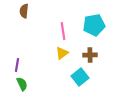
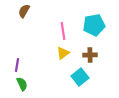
brown semicircle: rotated 24 degrees clockwise
yellow triangle: moved 1 px right
